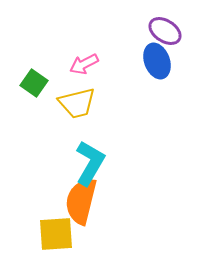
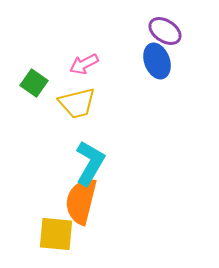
yellow square: rotated 9 degrees clockwise
